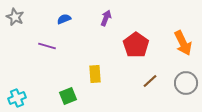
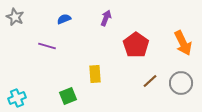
gray circle: moved 5 px left
